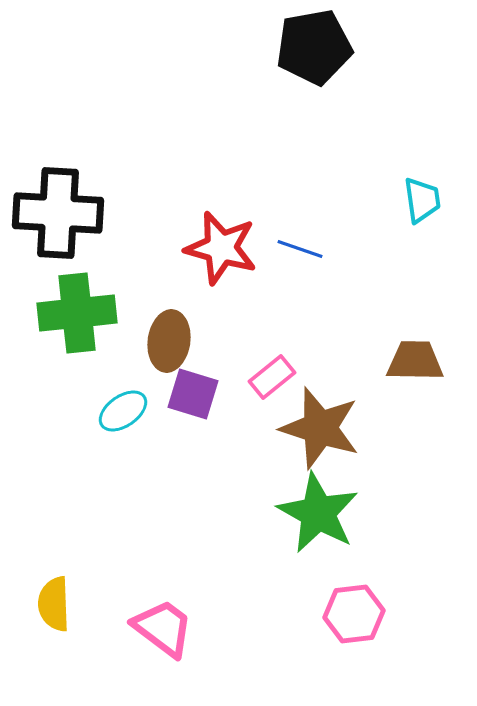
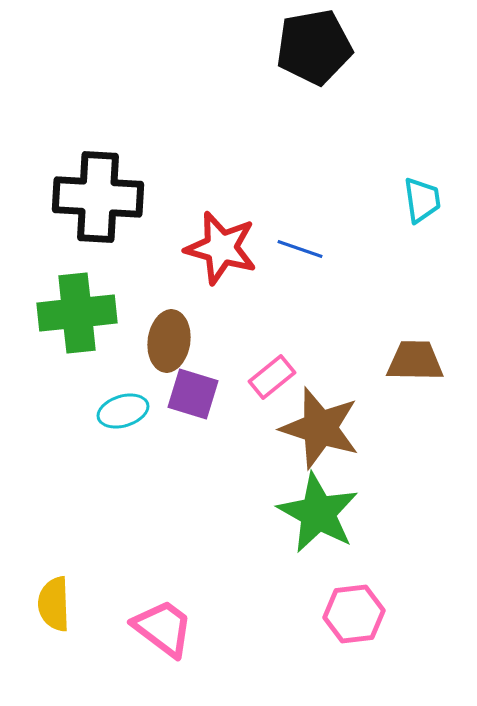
black cross: moved 40 px right, 16 px up
cyan ellipse: rotated 18 degrees clockwise
